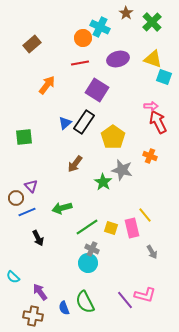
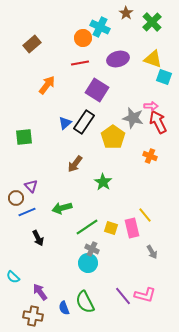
gray star: moved 11 px right, 52 px up
purple line: moved 2 px left, 4 px up
